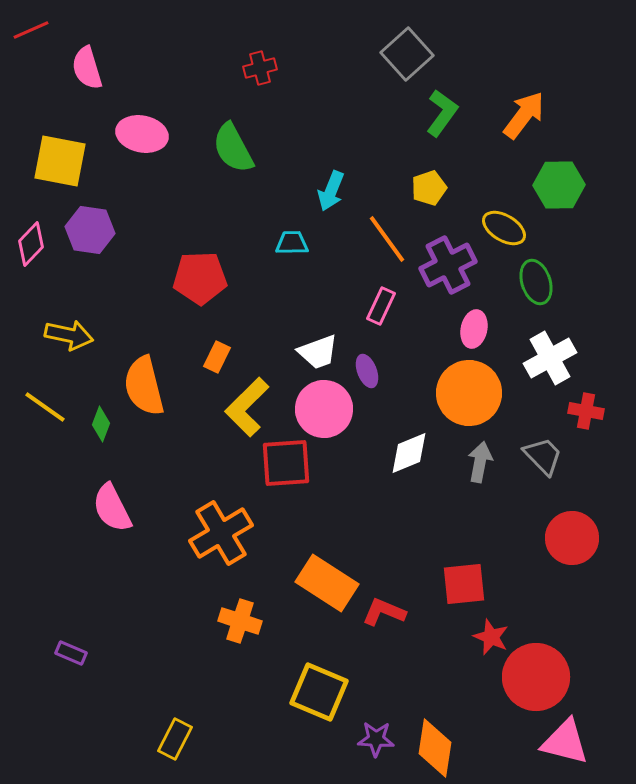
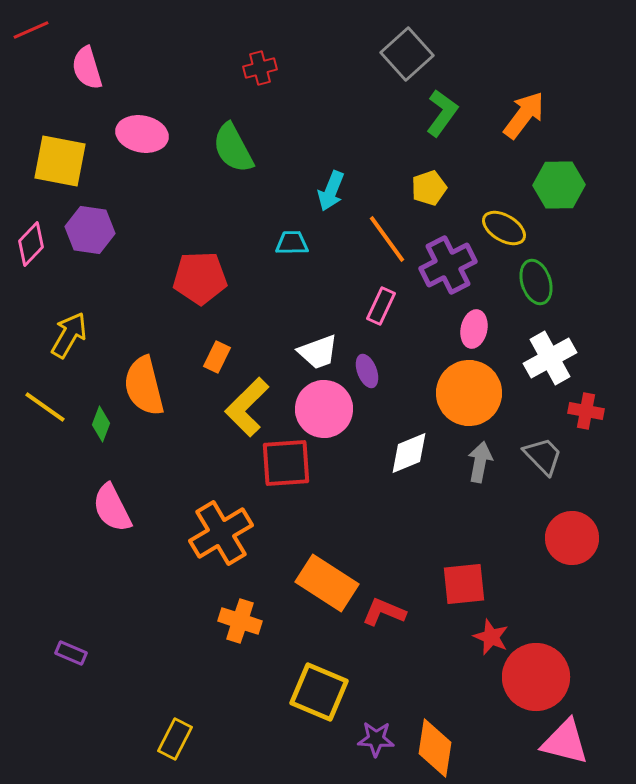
yellow arrow at (69, 335): rotated 72 degrees counterclockwise
